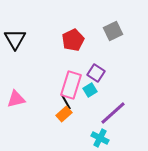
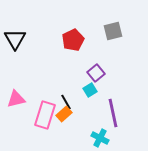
gray square: rotated 12 degrees clockwise
purple square: rotated 18 degrees clockwise
pink rectangle: moved 26 px left, 30 px down
purple line: rotated 60 degrees counterclockwise
